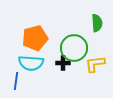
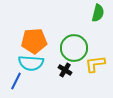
green semicircle: moved 1 px right, 10 px up; rotated 18 degrees clockwise
orange pentagon: moved 1 px left, 3 px down; rotated 10 degrees clockwise
black cross: moved 2 px right, 7 px down; rotated 32 degrees clockwise
blue line: rotated 18 degrees clockwise
